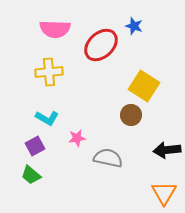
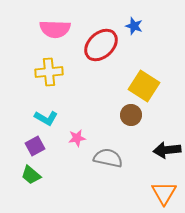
cyan L-shape: moved 1 px left
